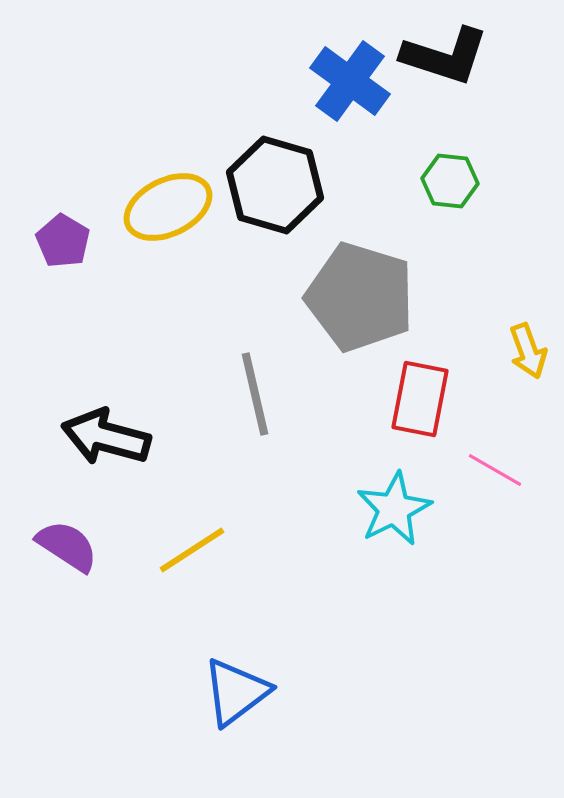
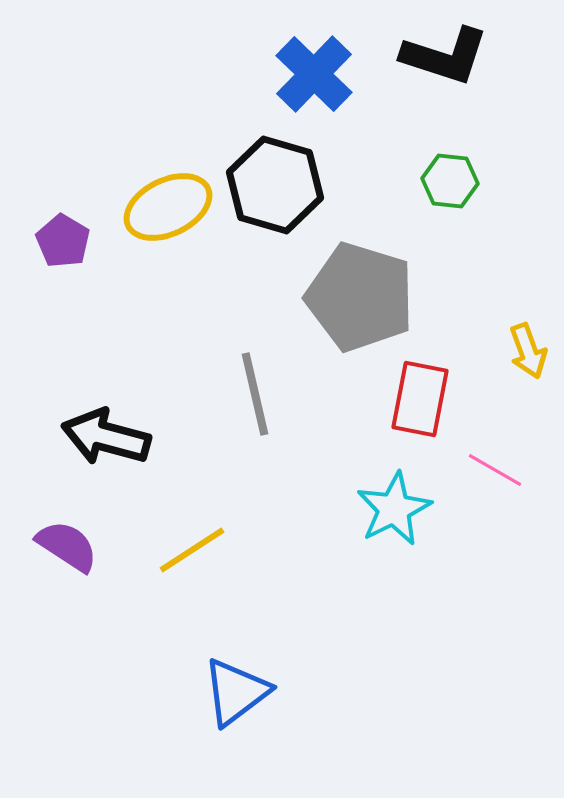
blue cross: moved 36 px left, 7 px up; rotated 8 degrees clockwise
